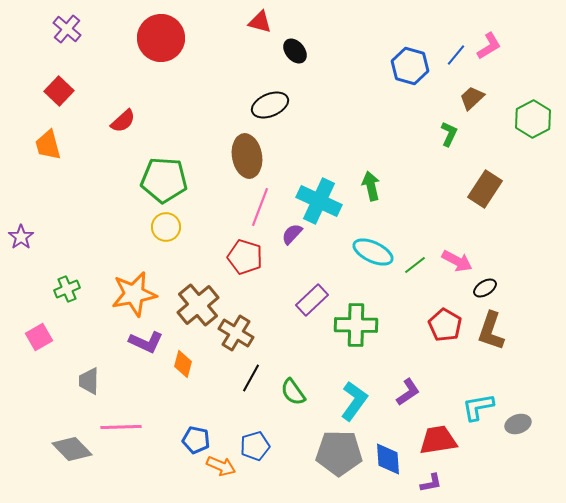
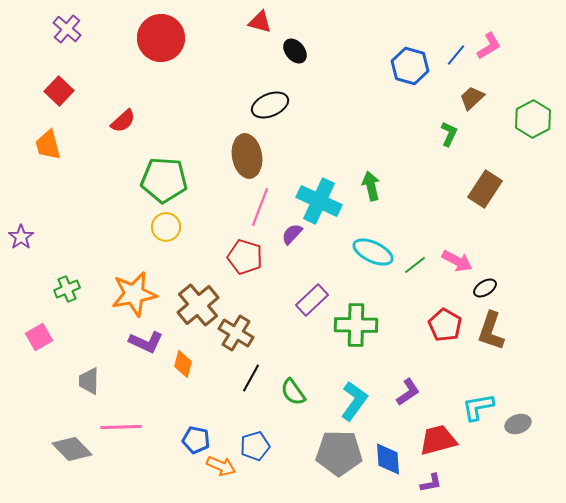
red trapezoid at (438, 440): rotated 6 degrees counterclockwise
